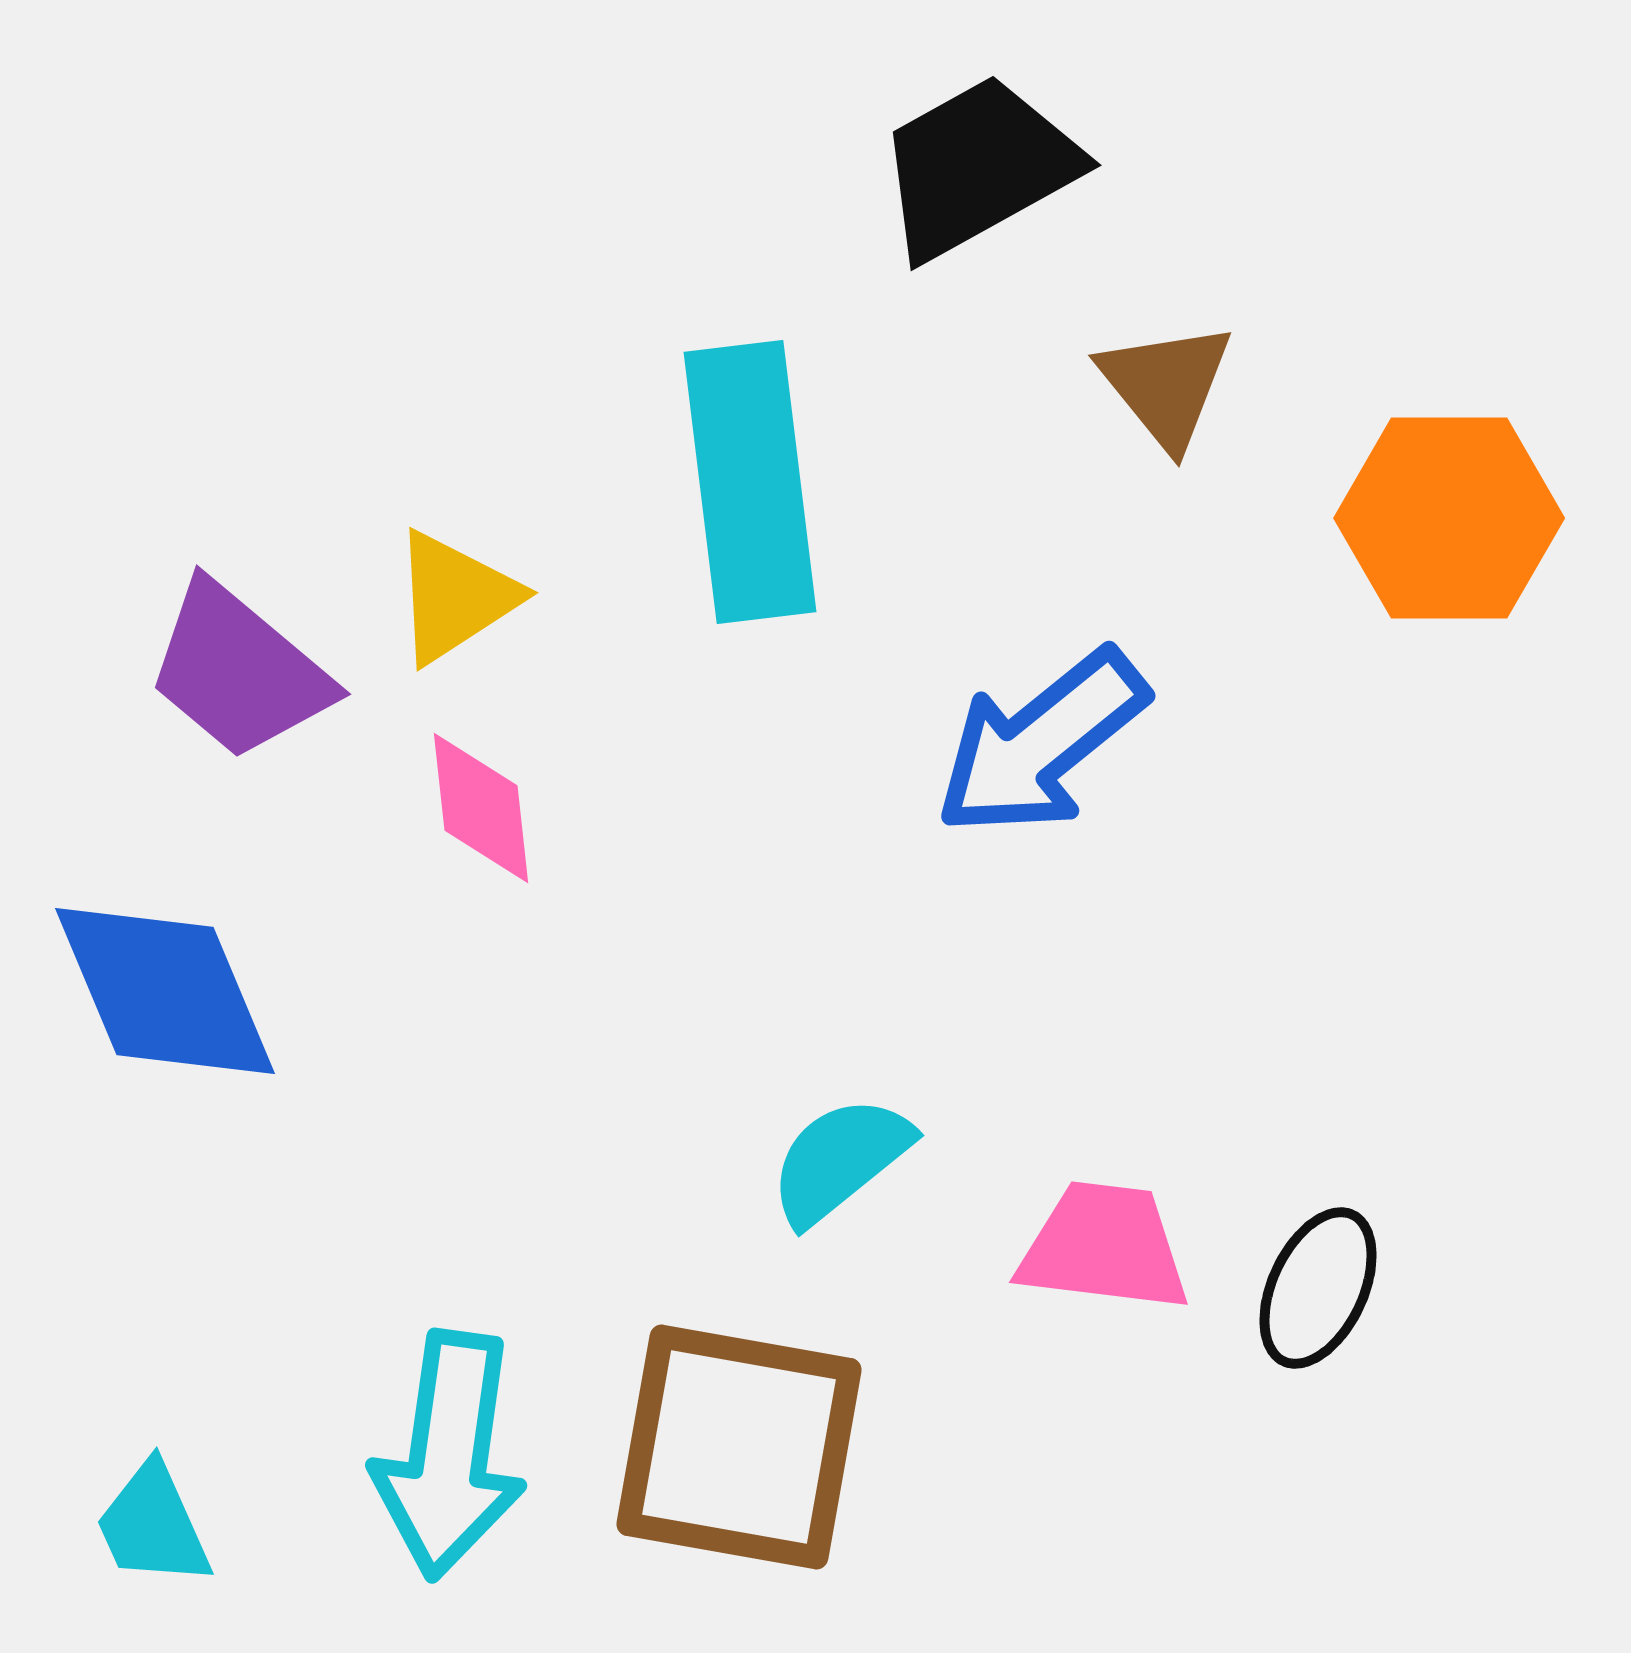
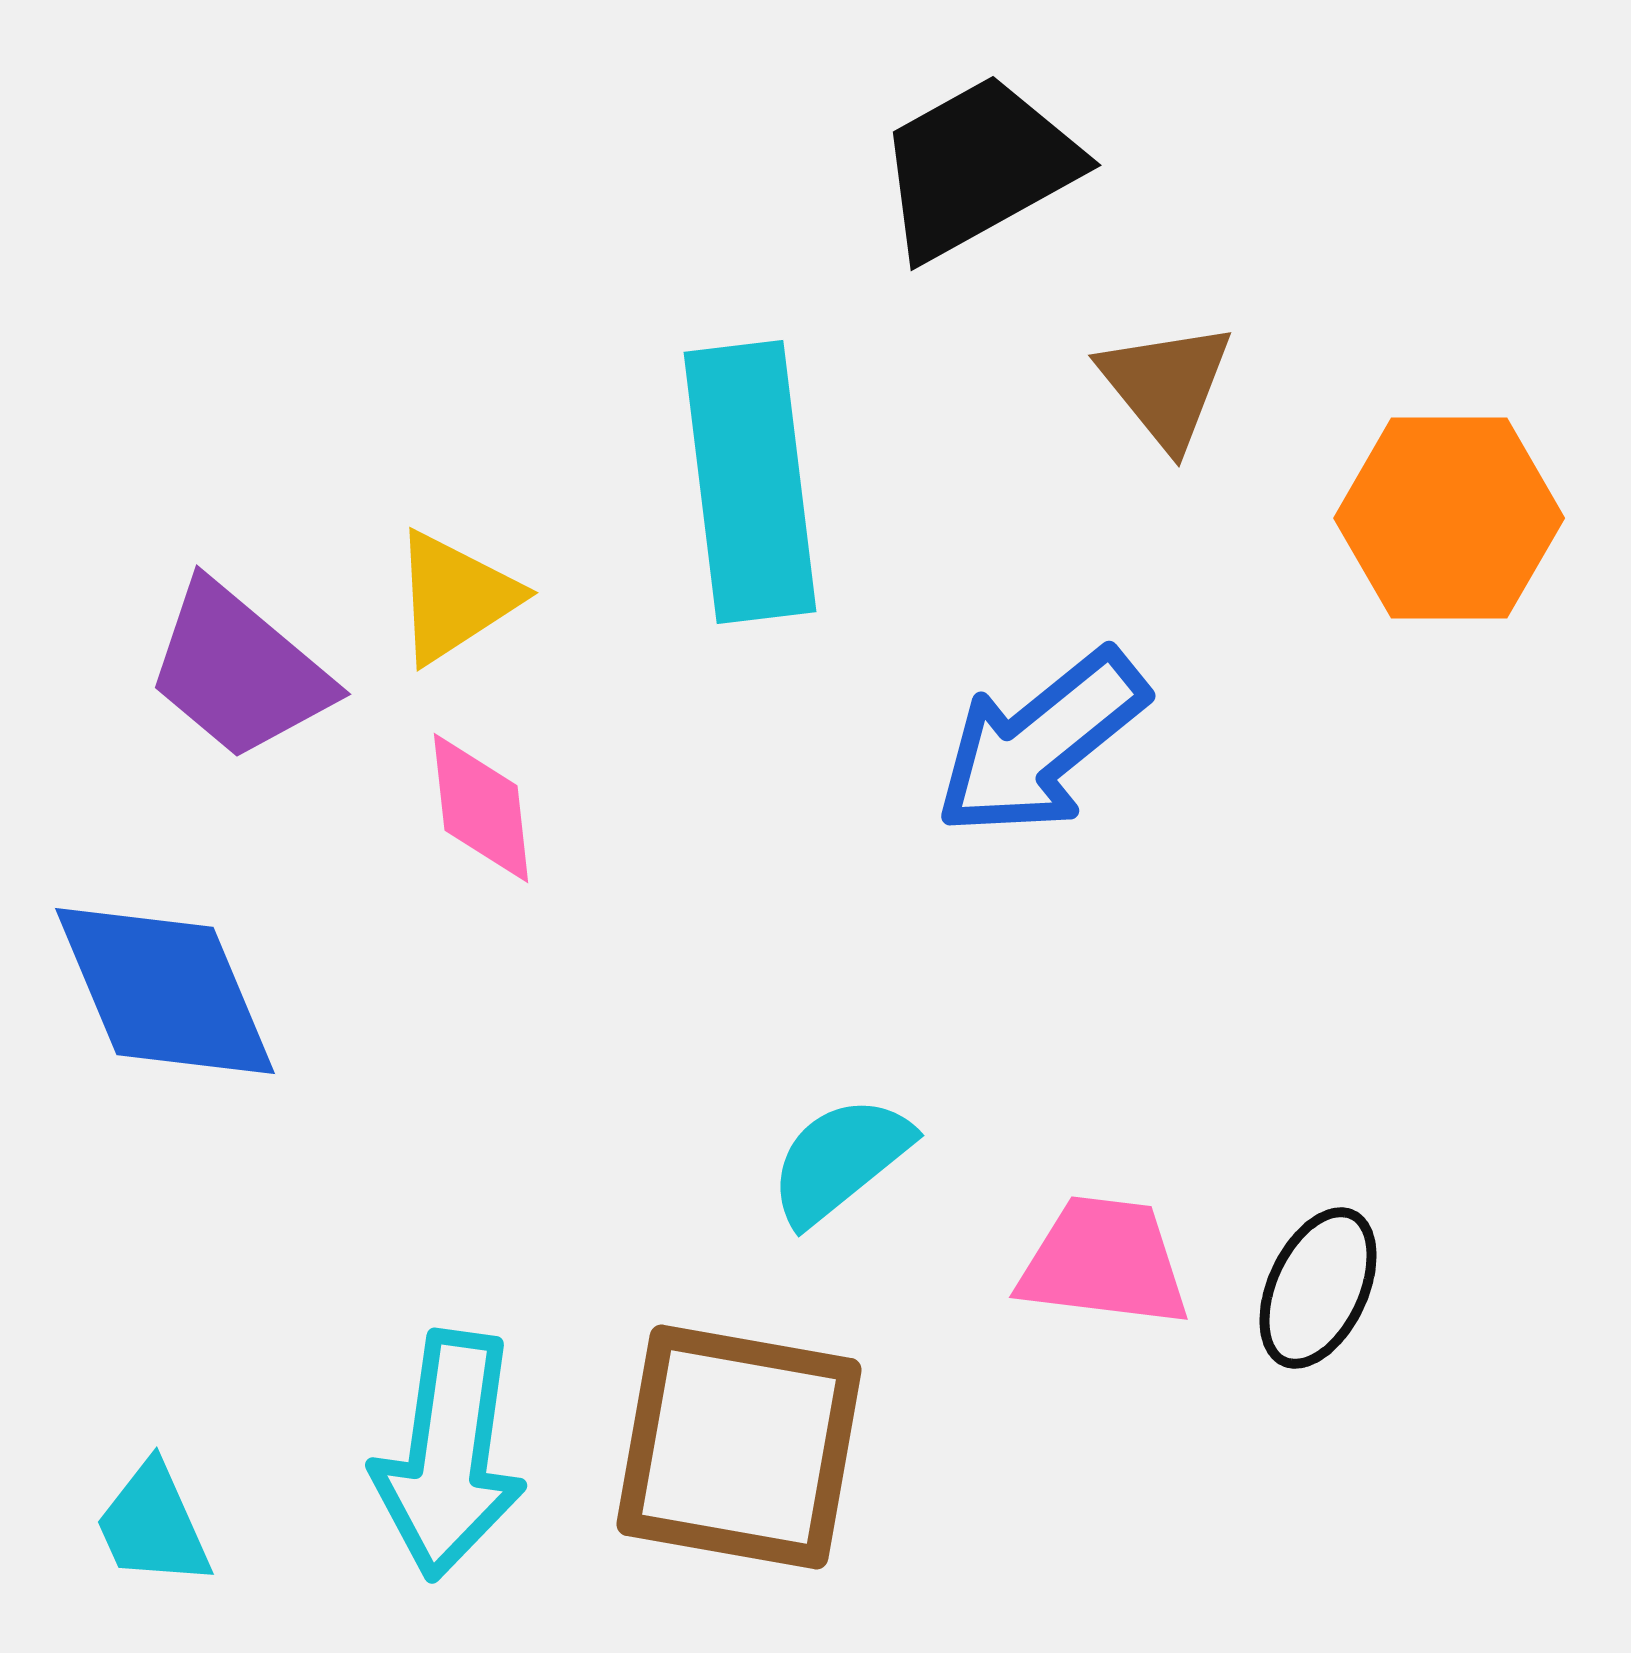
pink trapezoid: moved 15 px down
